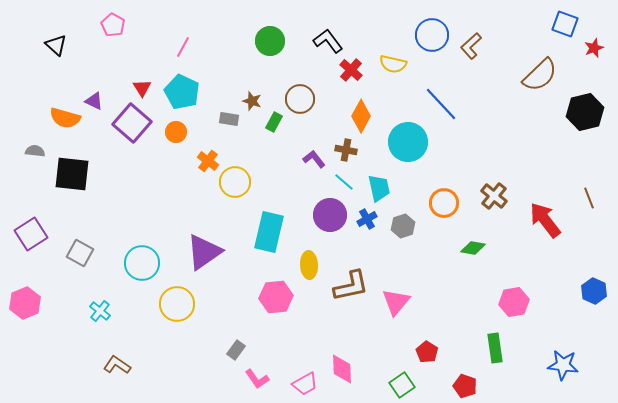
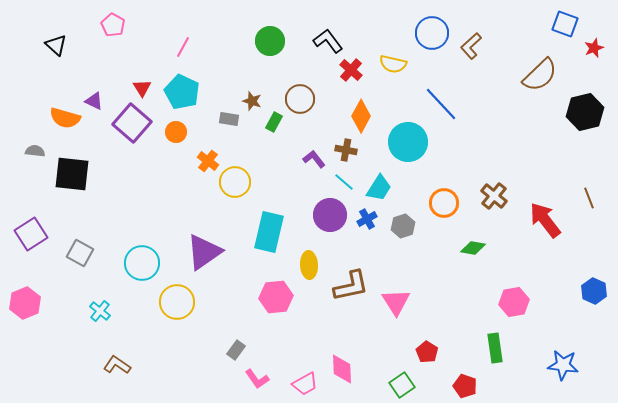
blue circle at (432, 35): moved 2 px up
cyan trapezoid at (379, 188): rotated 44 degrees clockwise
pink triangle at (396, 302): rotated 12 degrees counterclockwise
yellow circle at (177, 304): moved 2 px up
